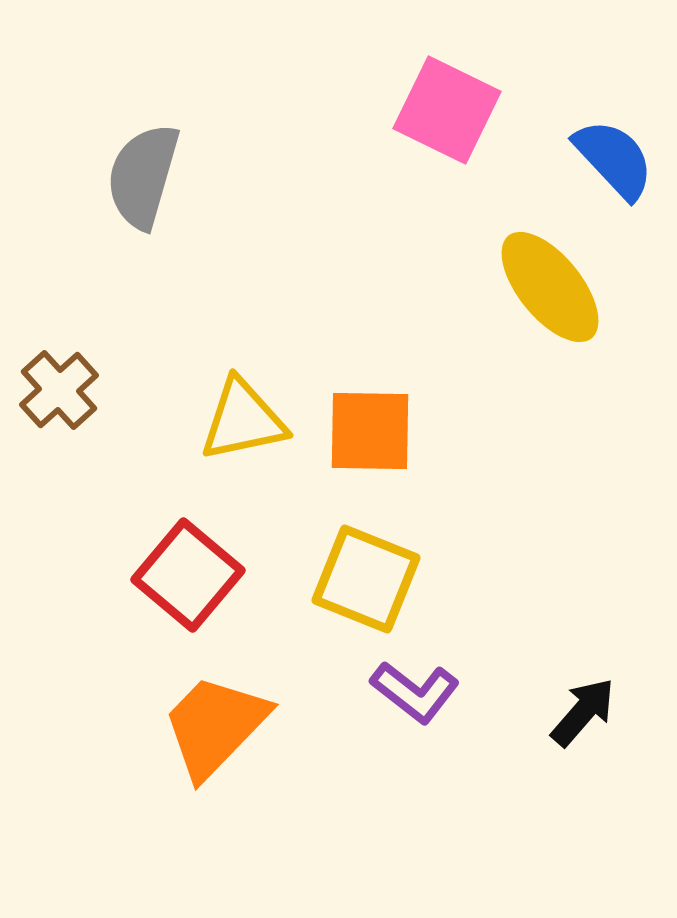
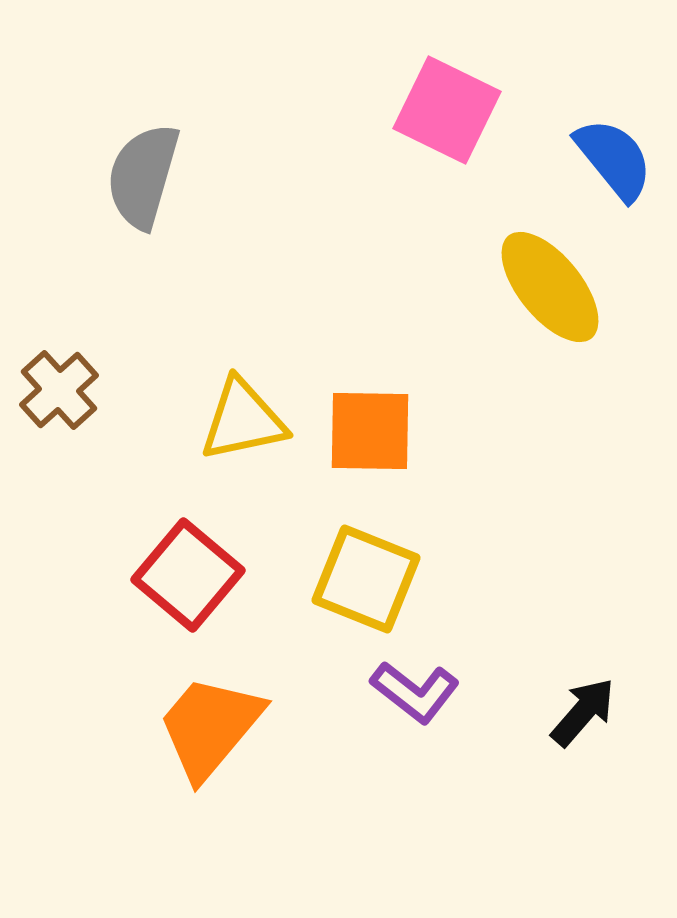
blue semicircle: rotated 4 degrees clockwise
orange trapezoid: moved 5 px left, 1 px down; rotated 4 degrees counterclockwise
